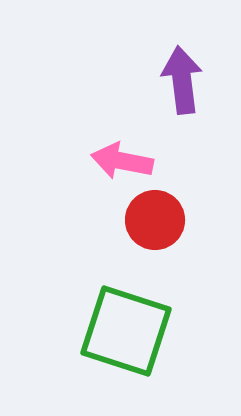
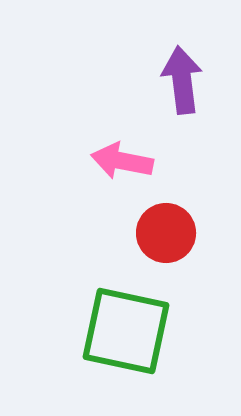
red circle: moved 11 px right, 13 px down
green square: rotated 6 degrees counterclockwise
